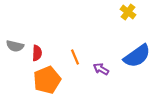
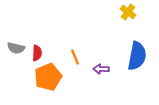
gray semicircle: moved 1 px right, 2 px down
blue semicircle: rotated 44 degrees counterclockwise
purple arrow: rotated 28 degrees counterclockwise
orange pentagon: moved 1 px right, 3 px up
